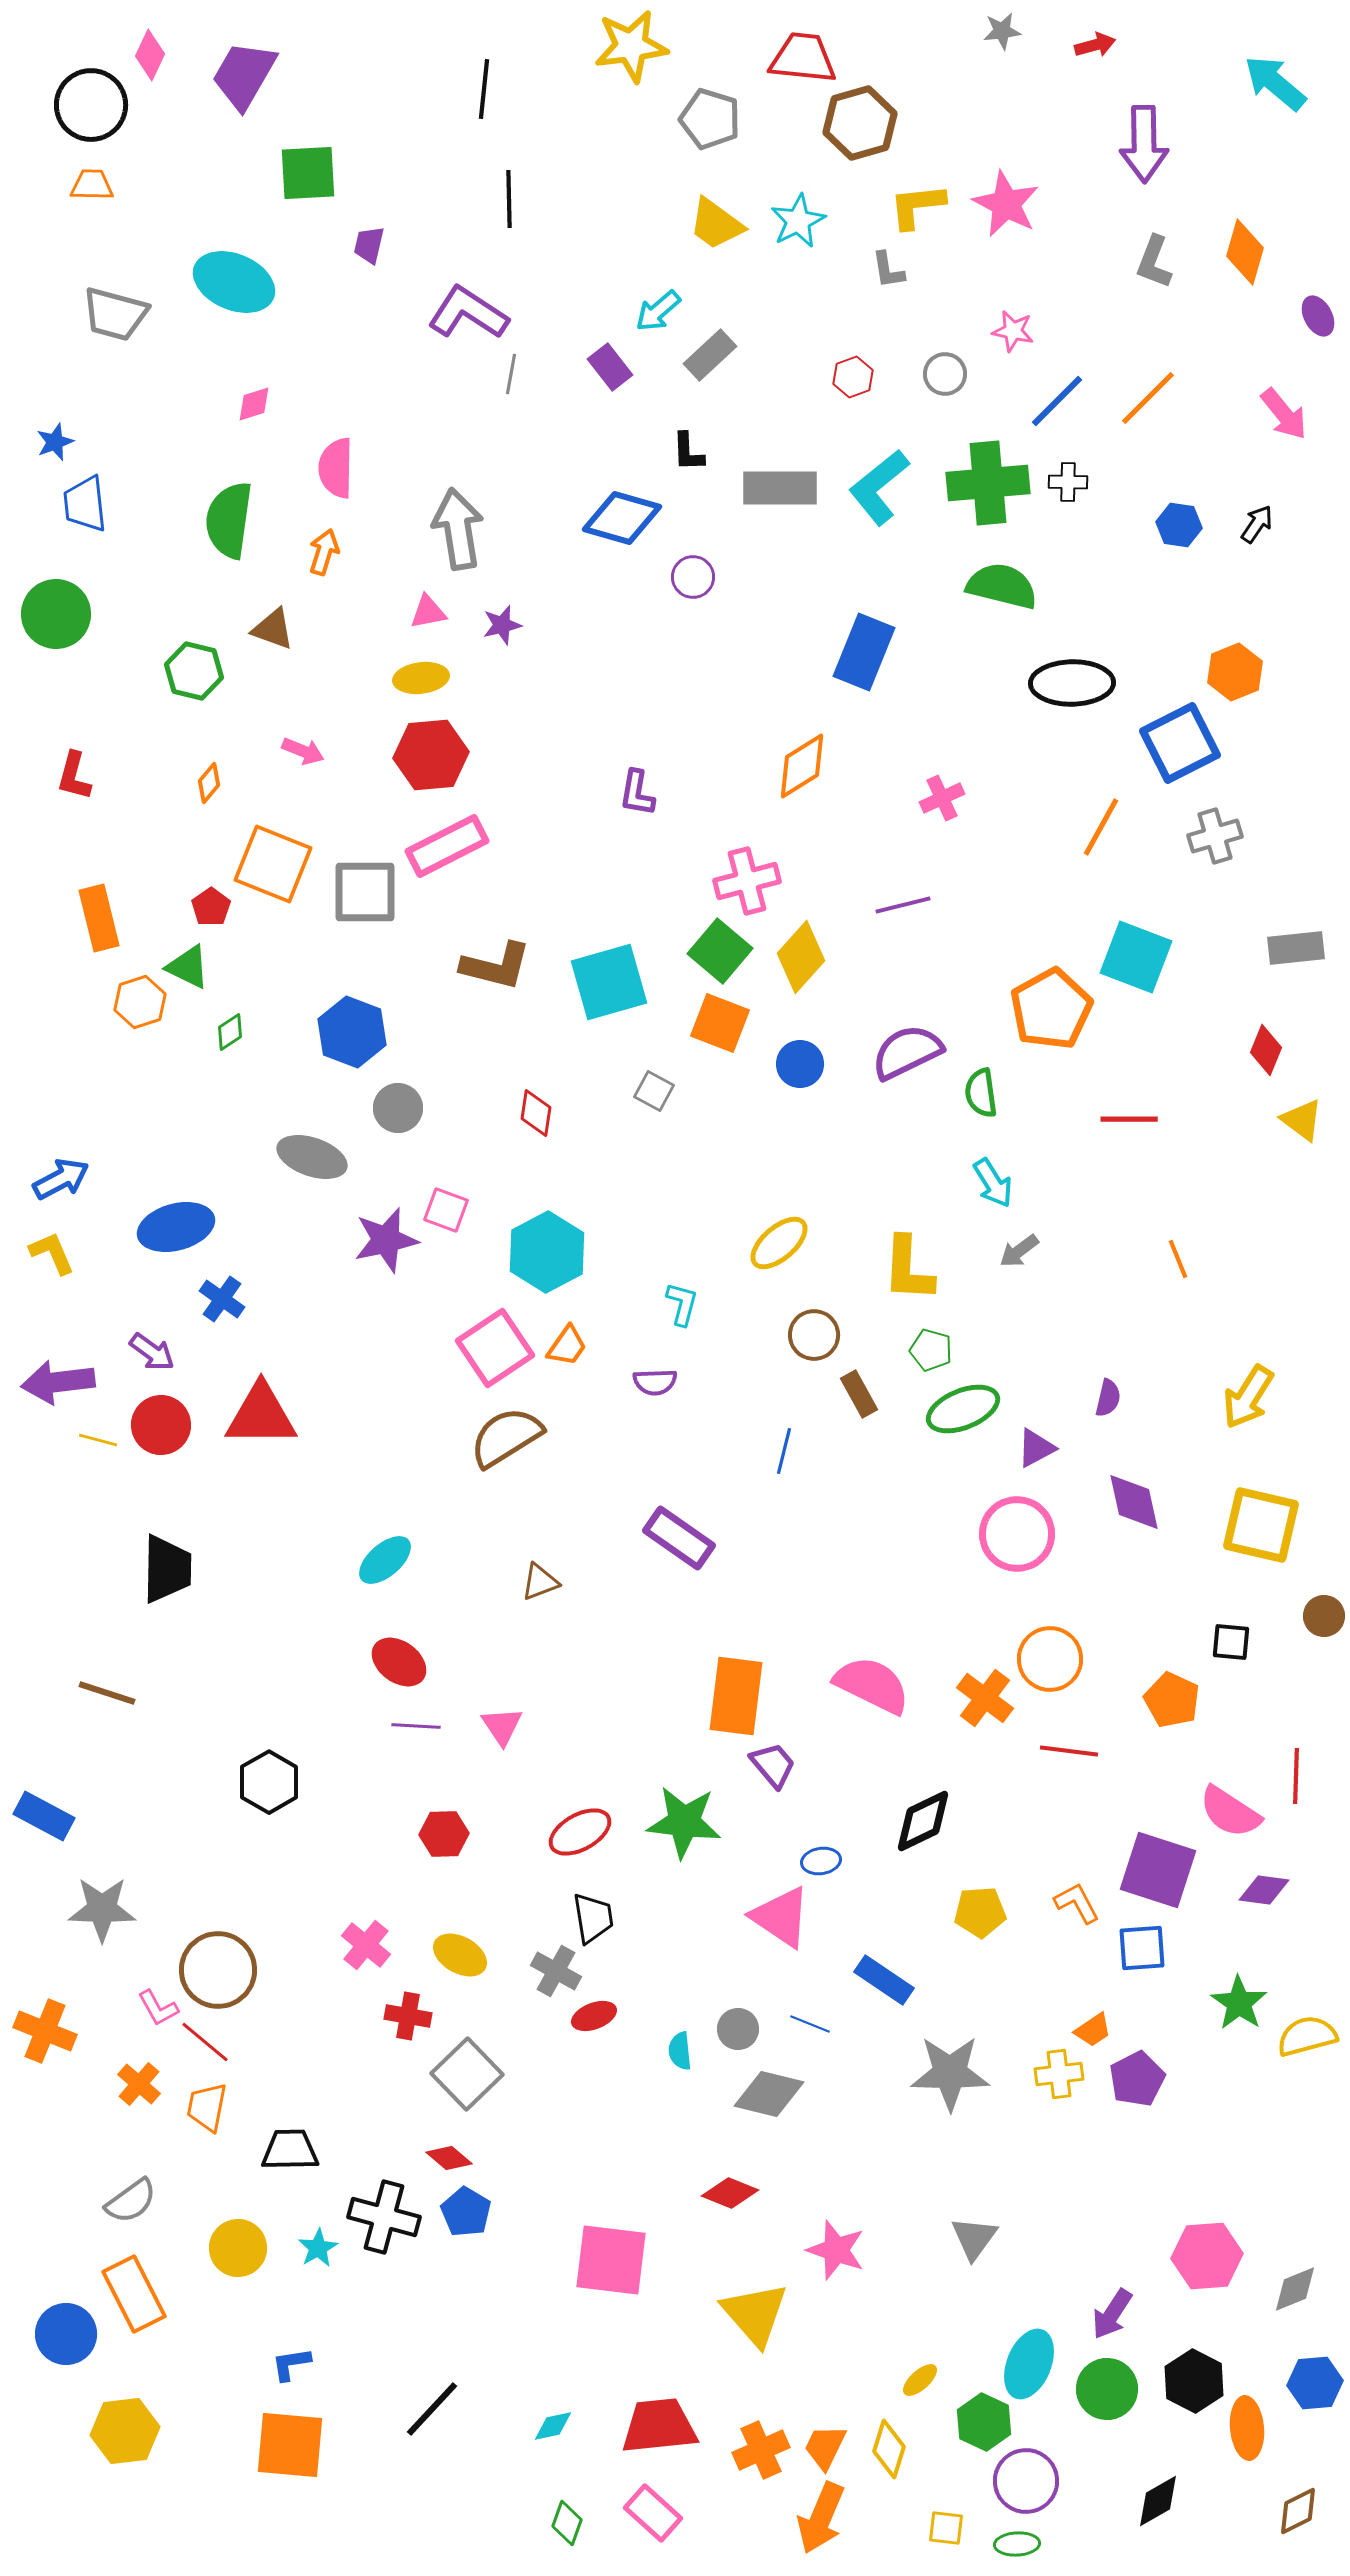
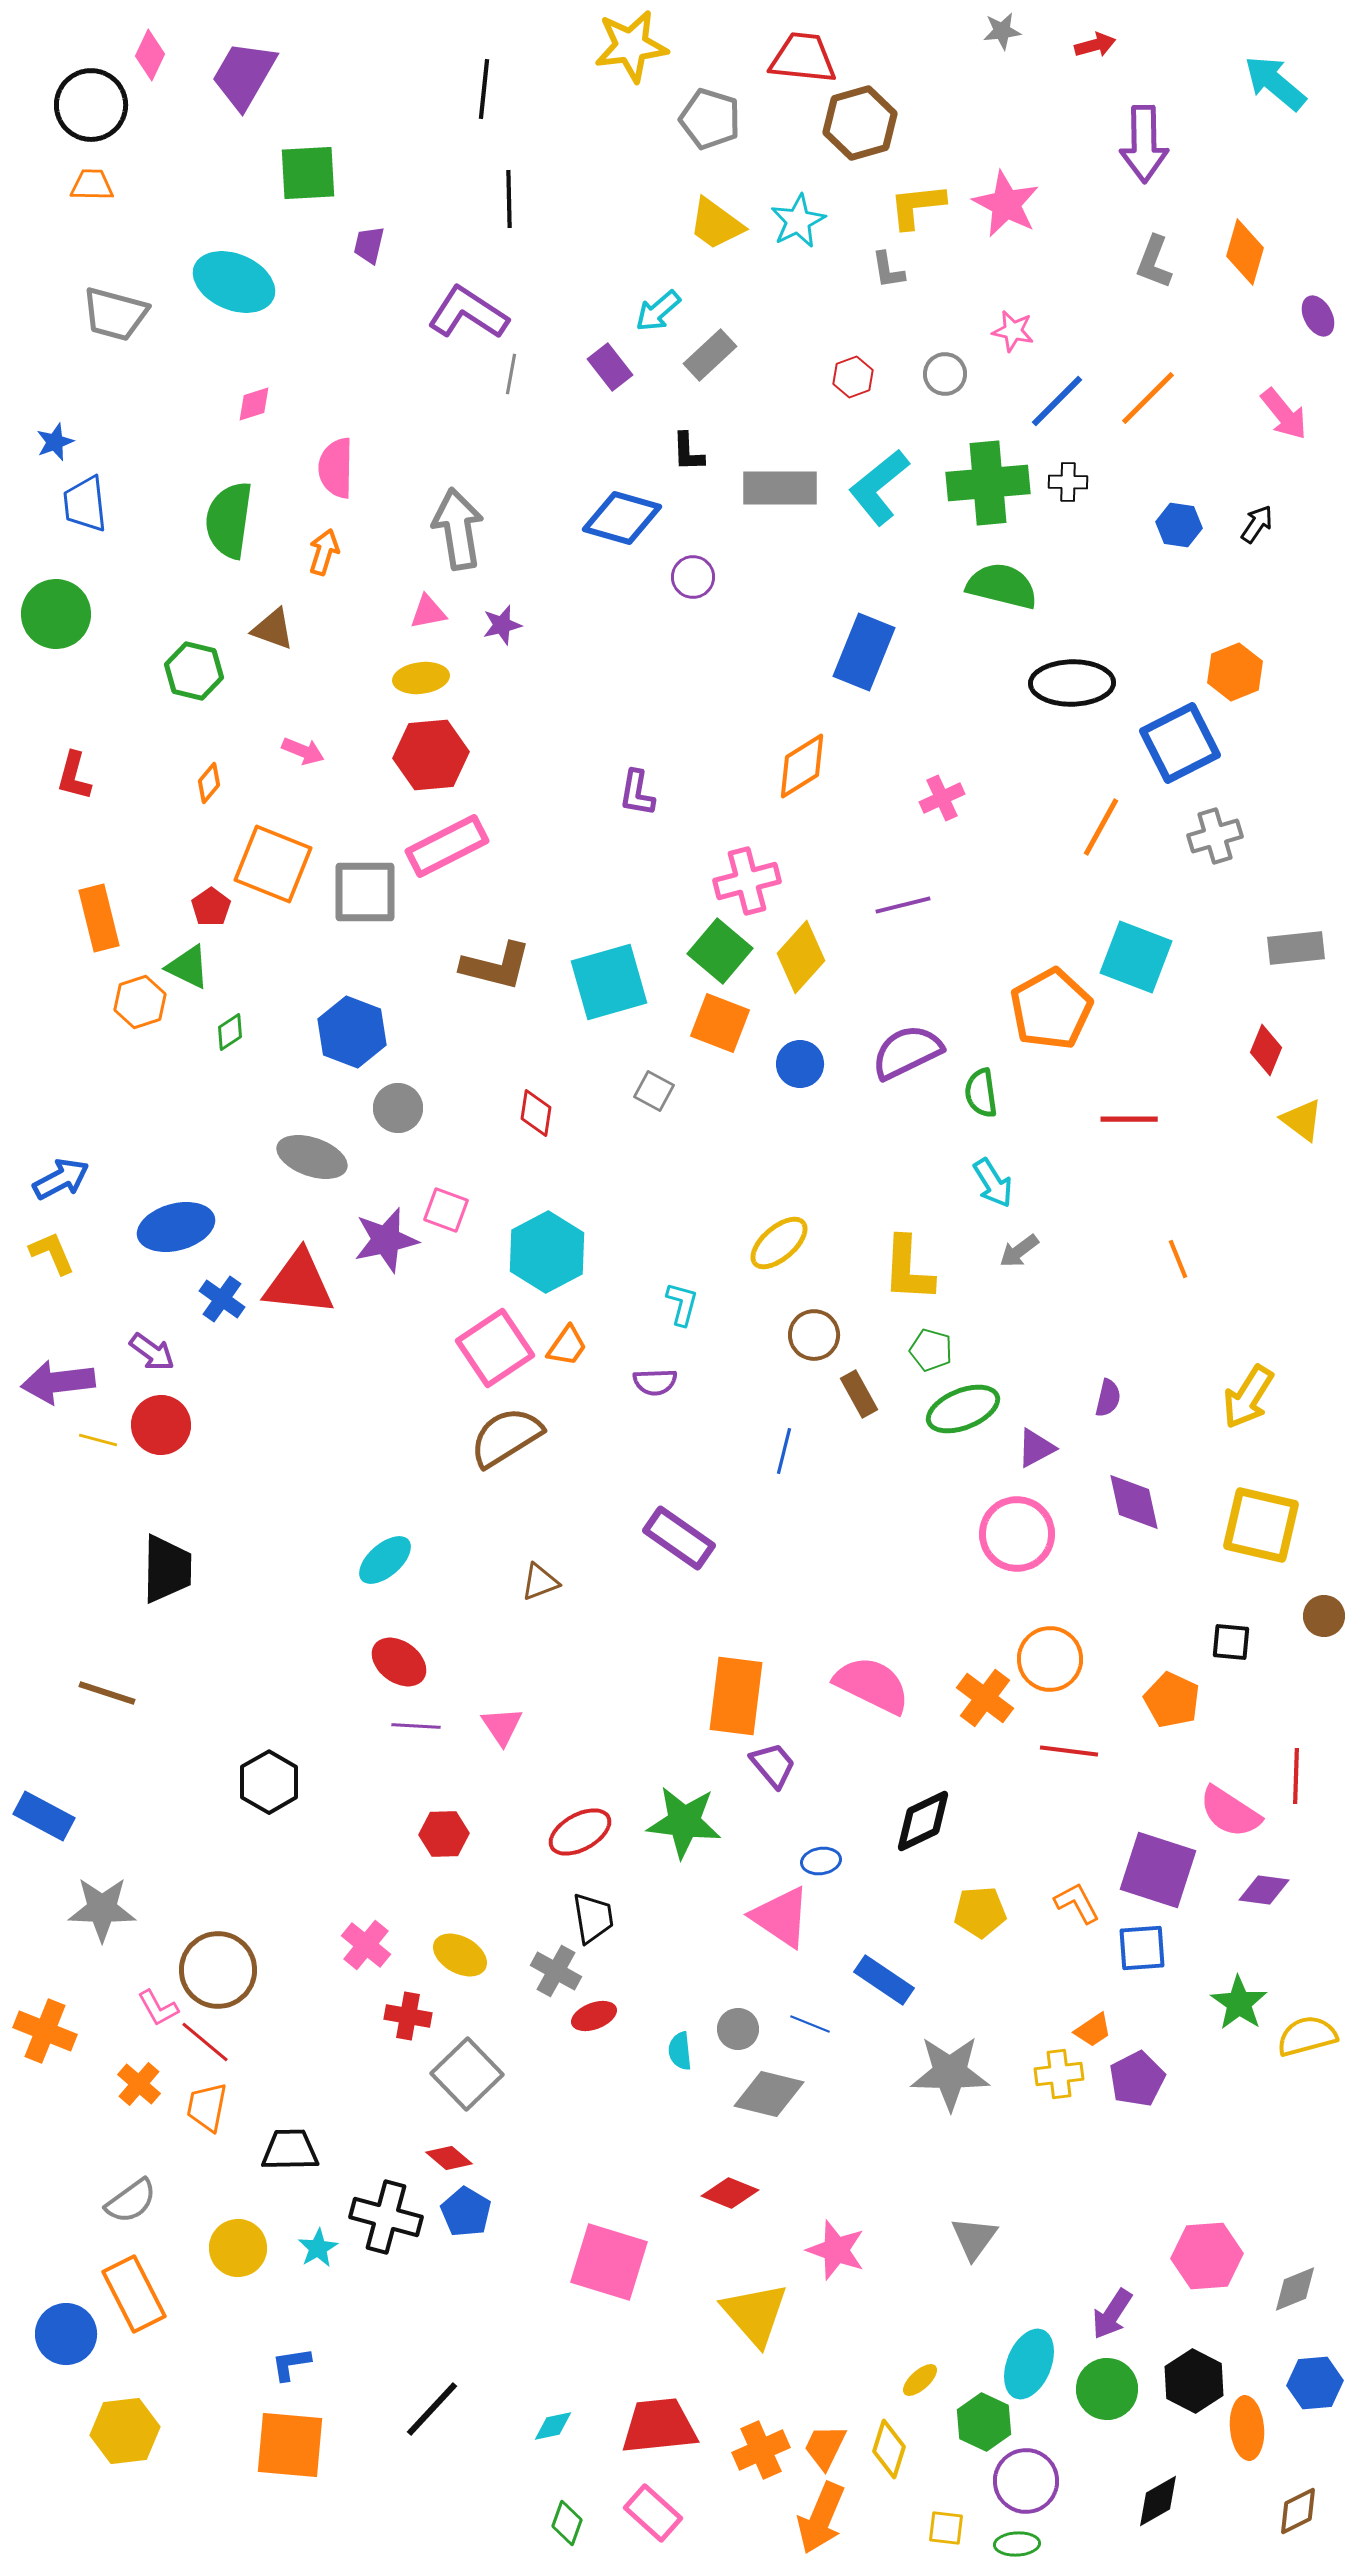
red triangle at (261, 1415): moved 38 px right, 132 px up; rotated 6 degrees clockwise
black cross at (384, 2217): moved 2 px right
pink square at (611, 2260): moved 2 px left, 2 px down; rotated 10 degrees clockwise
